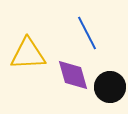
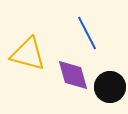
yellow triangle: rotated 18 degrees clockwise
